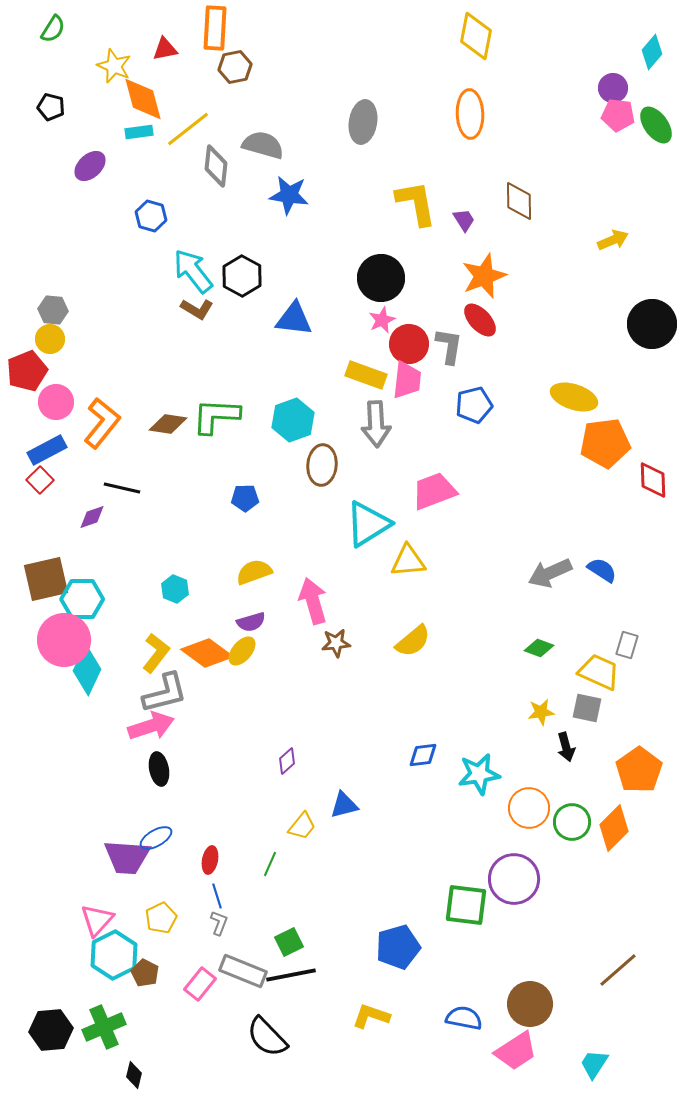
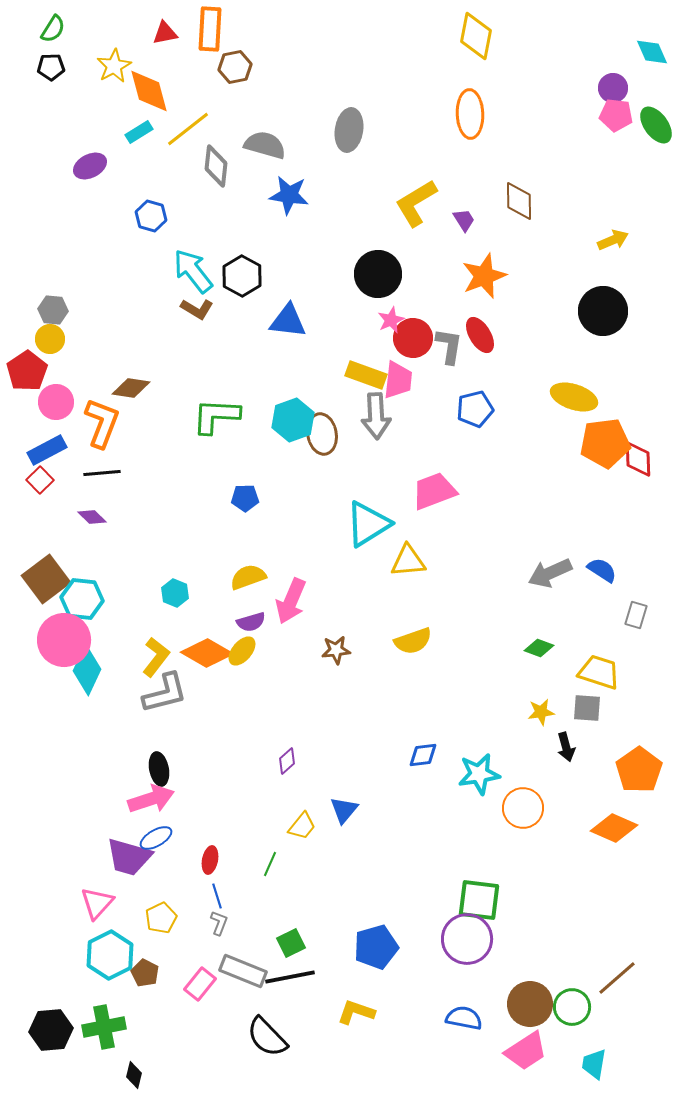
orange rectangle at (215, 28): moved 5 px left, 1 px down
red triangle at (165, 49): moved 16 px up
cyan diamond at (652, 52): rotated 64 degrees counterclockwise
yellow star at (114, 66): rotated 20 degrees clockwise
orange diamond at (143, 99): moved 6 px right, 8 px up
black pentagon at (51, 107): moved 40 px up; rotated 16 degrees counterclockwise
pink pentagon at (618, 115): moved 2 px left
gray ellipse at (363, 122): moved 14 px left, 8 px down
cyan rectangle at (139, 132): rotated 24 degrees counterclockwise
gray semicircle at (263, 145): moved 2 px right
purple ellipse at (90, 166): rotated 16 degrees clockwise
yellow L-shape at (416, 203): rotated 111 degrees counterclockwise
black circle at (381, 278): moved 3 px left, 4 px up
blue triangle at (294, 319): moved 6 px left, 2 px down
pink star at (382, 320): moved 9 px right
red ellipse at (480, 320): moved 15 px down; rotated 12 degrees clockwise
black circle at (652, 324): moved 49 px left, 13 px up
red circle at (409, 344): moved 4 px right, 6 px up
red pentagon at (27, 371): rotated 12 degrees counterclockwise
pink trapezoid at (407, 380): moved 9 px left
blue pentagon at (474, 405): moved 1 px right, 4 px down
orange L-shape at (102, 423): rotated 18 degrees counterclockwise
brown diamond at (168, 424): moved 37 px left, 36 px up
gray arrow at (376, 424): moved 8 px up
brown ellipse at (322, 465): moved 31 px up; rotated 15 degrees counterclockwise
red diamond at (653, 480): moved 15 px left, 21 px up
black line at (122, 488): moved 20 px left, 15 px up; rotated 18 degrees counterclockwise
purple diamond at (92, 517): rotated 64 degrees clockwise
yellow semicircle at (254, 572): moved 6 px left, 5 px down
brown square at (46, 579): rotated 24 degrees counterclockwise
cyan hexagon at (175, 589): moved 4 px down
cyan hexagon at (82, 599): rotated 6 degrees clockwise
pink arrow at (313, 601): moved 22 px left; rotated 141 degrees counterclockwise
yellow semicircle at (413, 641): rotated 21 degrees clockwise
brown star at (336, 643): moved 7 px down
gray rectangle at (627, 645): moved 9 px right, 30 px up
yellow L-shape at (156, 653): moved 4 px down
orange diamond at (207, 653): rotated 6 degrees counterclockwise
yellow trapezoid at (599, 672): rotated 6 degrees counterclockwise
gray square at (587, 708): rotated 8 degrees counterclockwise
pink arrow at (151, 726): moved 73 px down
blue triangle at (344, 805): moved 5 px down; rotated 36 degrees counterclockwise
orange circle at (529, 808): moved 6 px left
green circle at (572, 822): moved 185 px down
orange diamond at (614, 828): rotated 69 degrees clockwise
purple trapezoid at (127, 857): moved 2 px right; rotated 12 degrees clockwise
purple circle at (514, 879): moved 47 px left, 60 px down
green square at (466, 905): moved 13 px right, 5 px up
pink triangle at (97, 920): moved 17 px up
green square at (289, 942): moved 2 px right, 1 px down
blue pentagon at (398, 947): moved 22 px left
cyan hexagon at (114, 955): moved 4 px left
brown line at (618, 970): moved 1 px left, 8 px down
black line at (291, 975): moved 1 px left, 2 px down
yellow L-shape at (371, 1016): moved 15 px left, 4 px up
green cross at (104, 1027): rotated 12 degrees clockwise
pink trapezoid at (516, 1051): moved 10 px right
cyan trapezoid at (594, 1064): rotated 24 degrees counterclockwise
